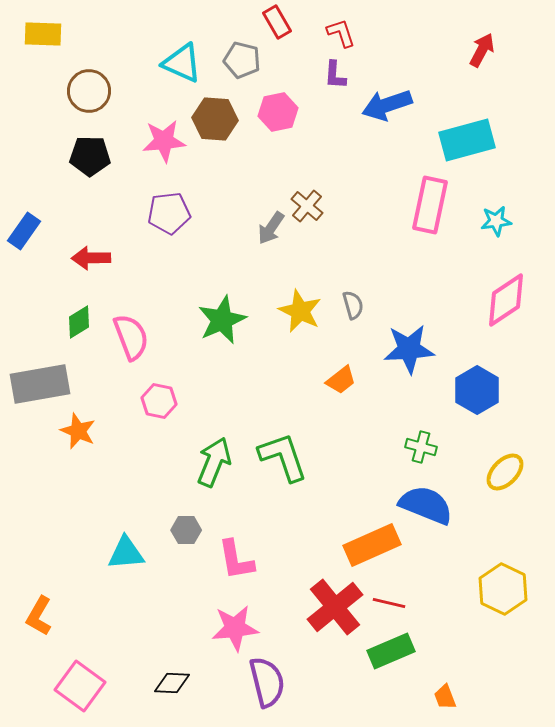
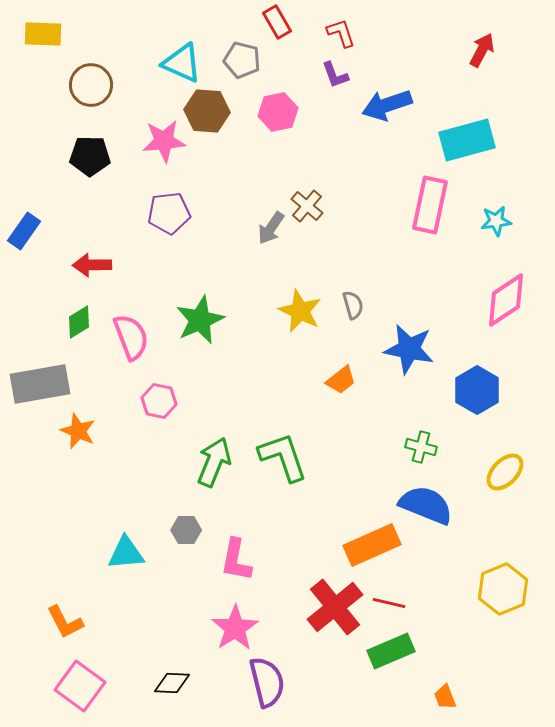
purple L-shape at (335, 75): rotated 24 degrees counterclockwise
brown circle at (89, 91): moved 2 px right, 6 px up
brown hexagon at (215, 119): moved 8 px left, 8 px up
red arrow at (91, 258): moved 1 px right, 7 px down
green star at (222, 320): moved 22 px left
blue star at (409, 349): rotated 15 degrees clockwise
pink L-shape at (236, 560): rotated 21 degrees clockwise
yellow hexagon at (503, 589): rotated 12 degrees clockwise
orange L-shape at (39, 616): moved 26 px right, 6 px down; rotated 57 degrees counterclockwise
pink star at (235, 628): rotated 27 degrees counterclockwise
